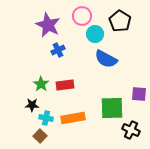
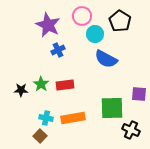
black star: moved 11 px left, 15 px up
